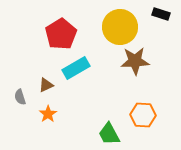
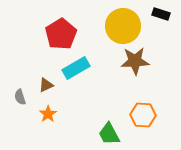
yellow circle: moved 3 px right, 1 px up
